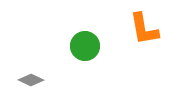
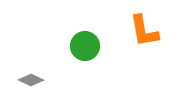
orange L-shape: moved 2 px down
